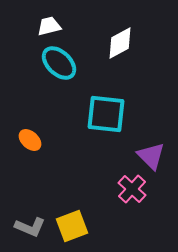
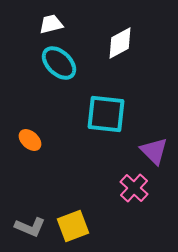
white trapezoid: moved 2 px right, 2 px up
purple triangle: moved 3 px right, 5 px up
pink cross: moved 2 px right, 1 px up
yellow square: moved 1 px right
